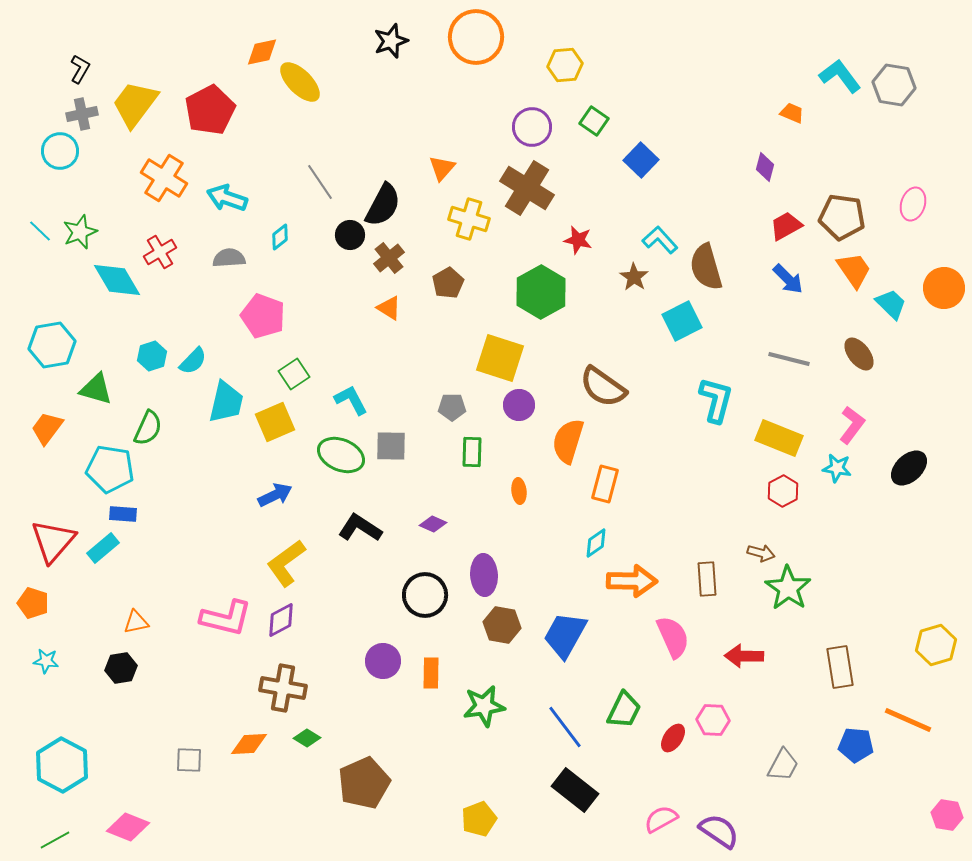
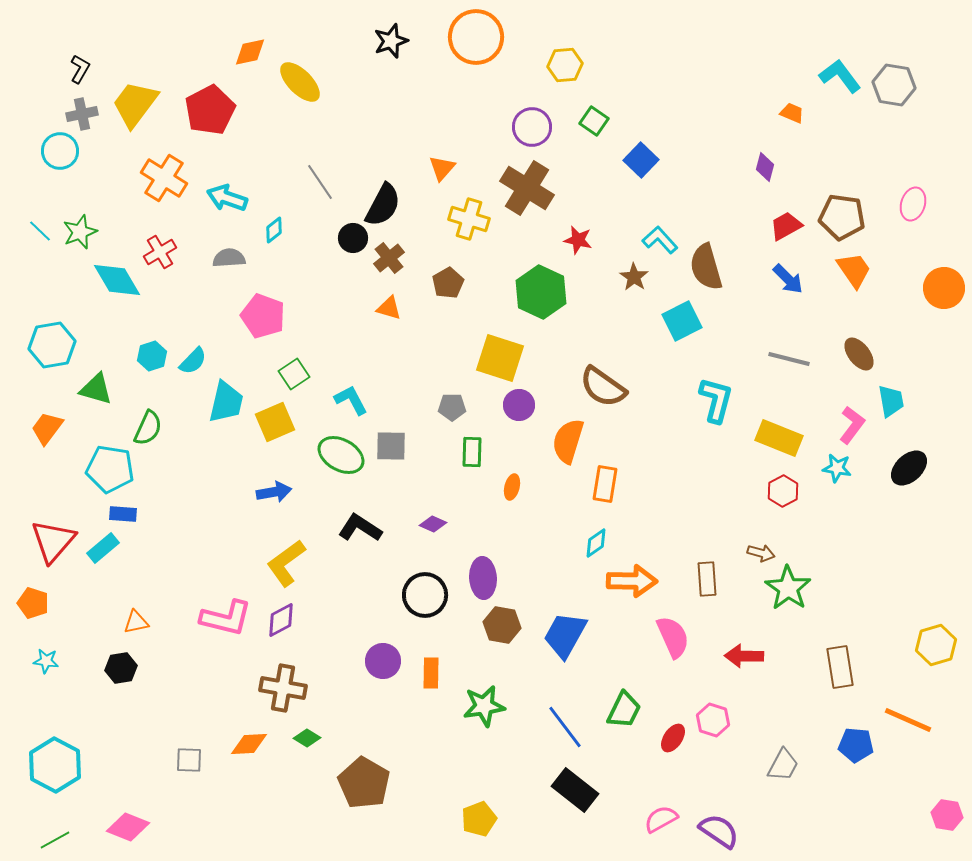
orange diamond at (262, 52): moved 12 px left
black circle at (350, 235): moved 3 px right, 3 px down
cyan diamond at (280, 237): moved 6 px left, 7 px up
green hexagon at (541, 292): rotated 6 degrees counterclockwise
cyan trapezoid at (891, 304): moved 97 px down; rotated 36 degrees clockwise
orange triangle at (389, 308): rotated 16 degrees counterclockwise
green ellipse at (341, 455): rotated 6 degrees clockwise
orange rectangle at (605, 484): rotated 6 degrees counterclockwise
orange ellipse at (519, 491): moved 7 px left, 4 px up; rotated 20 degrees clockwise
blue arrow at (275, 495): moved 1 px left, 3 px up; rotated 16 degrees clockwise
purple ellipse at (484, 575): moved 1 px left, 3 px down
pink hexagon at (713, 720): rotated 16 degrees clockwise
cyan hexagon at (62, 765): moved 7 px left
brown pentagon at (364, 783): rotated 18 degrees counterclockwise
